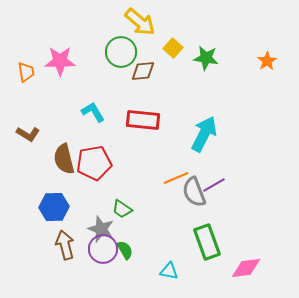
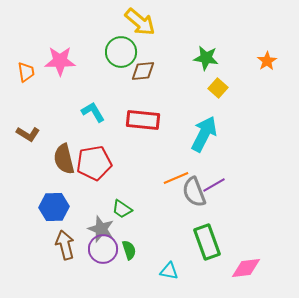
yellow square: moved 45 px right, 40 px down
green semicircle: moved 4 px right; rotated 12 degrees clockwise
